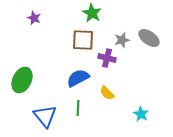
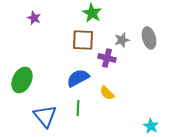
gray ellipse: rotated 40 degrees clockwise
cyan star: moved 10 px right, 12 px down
